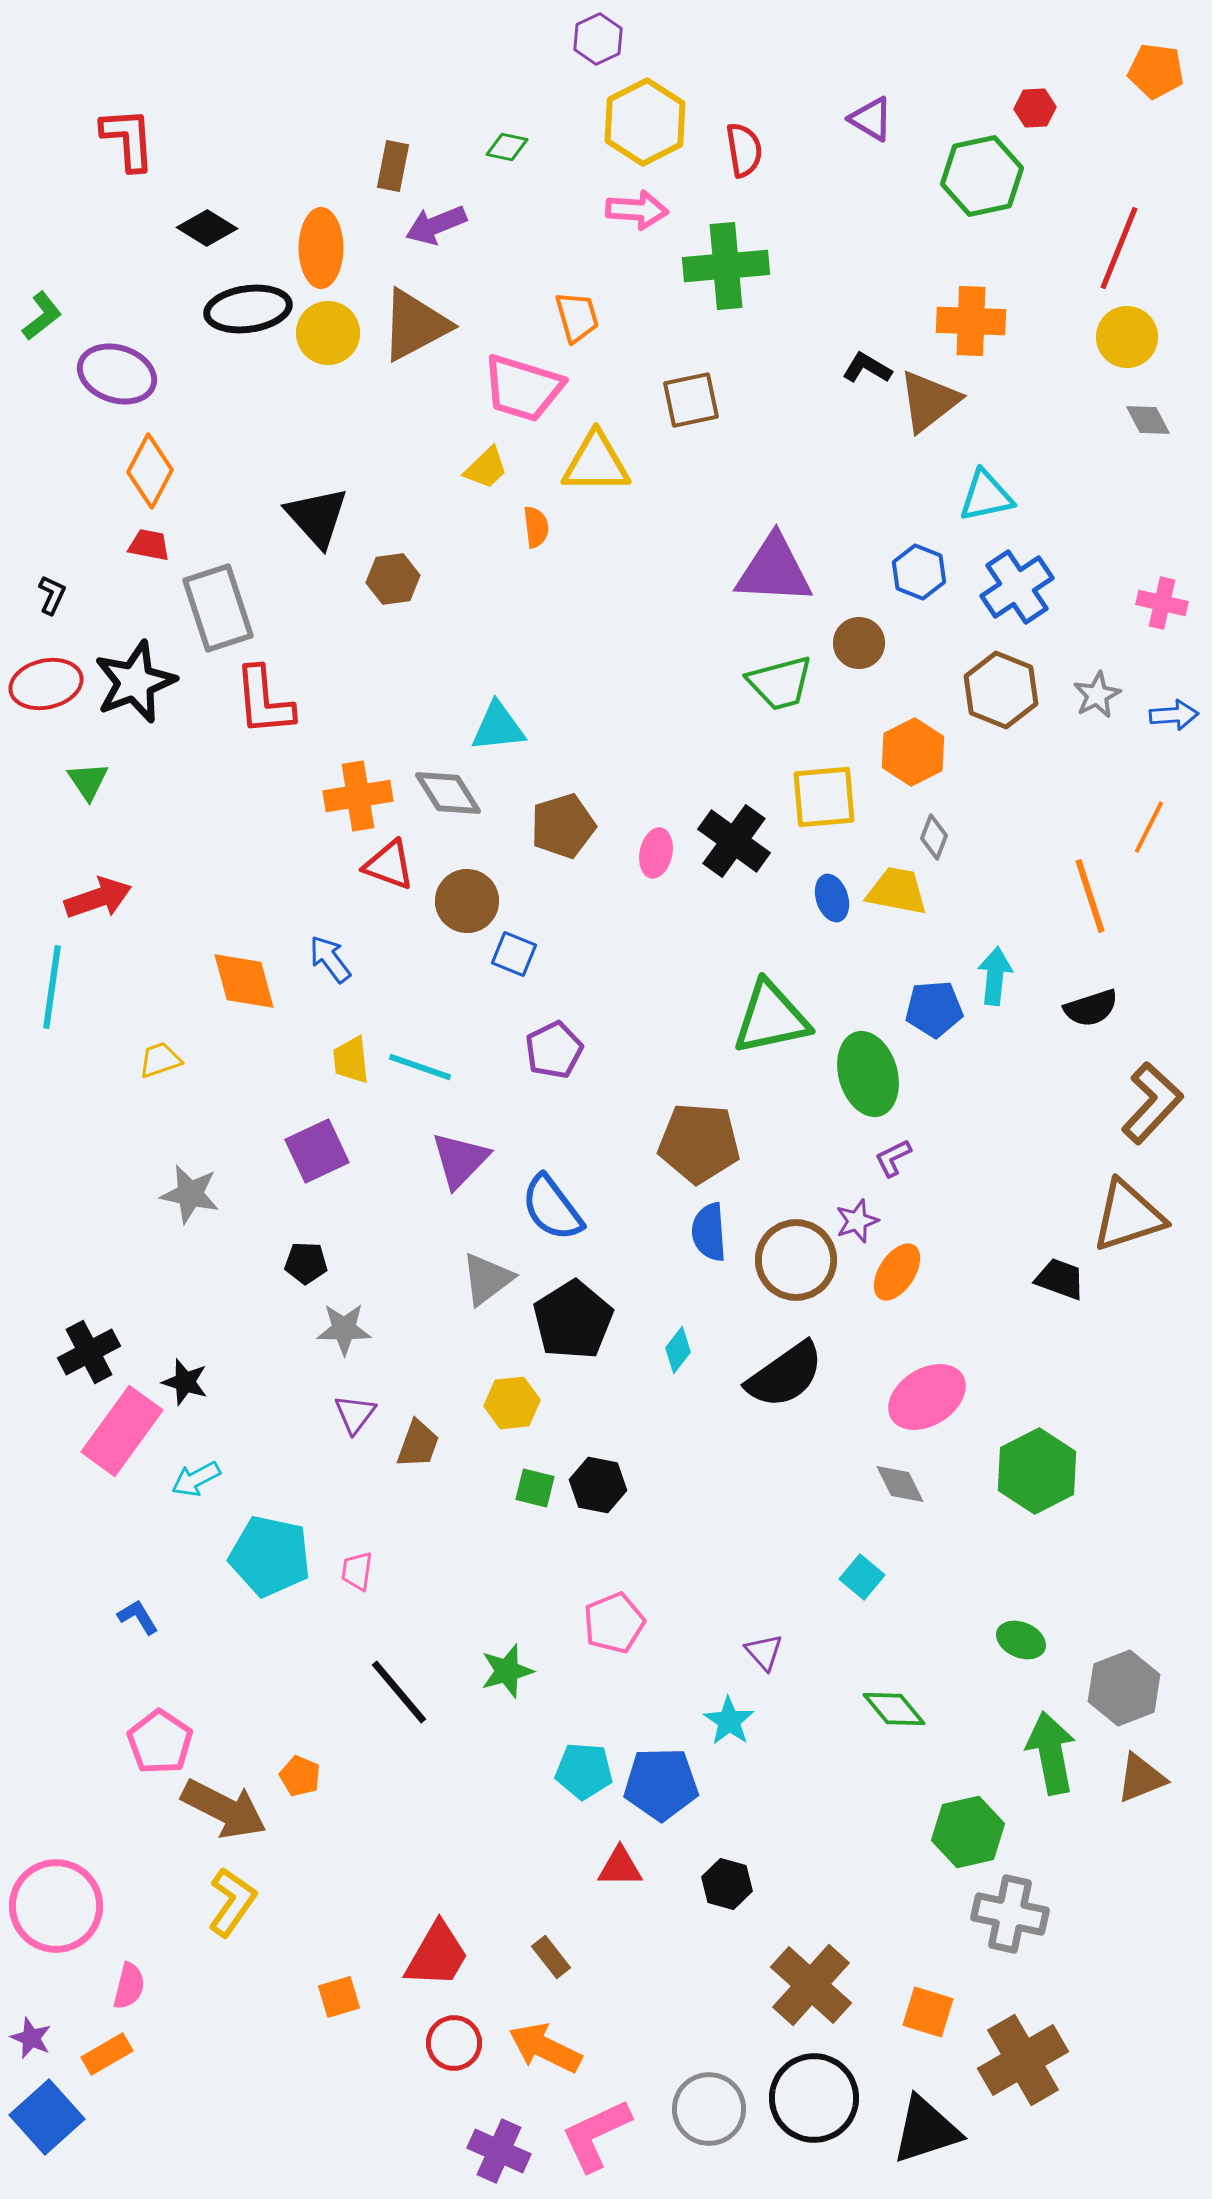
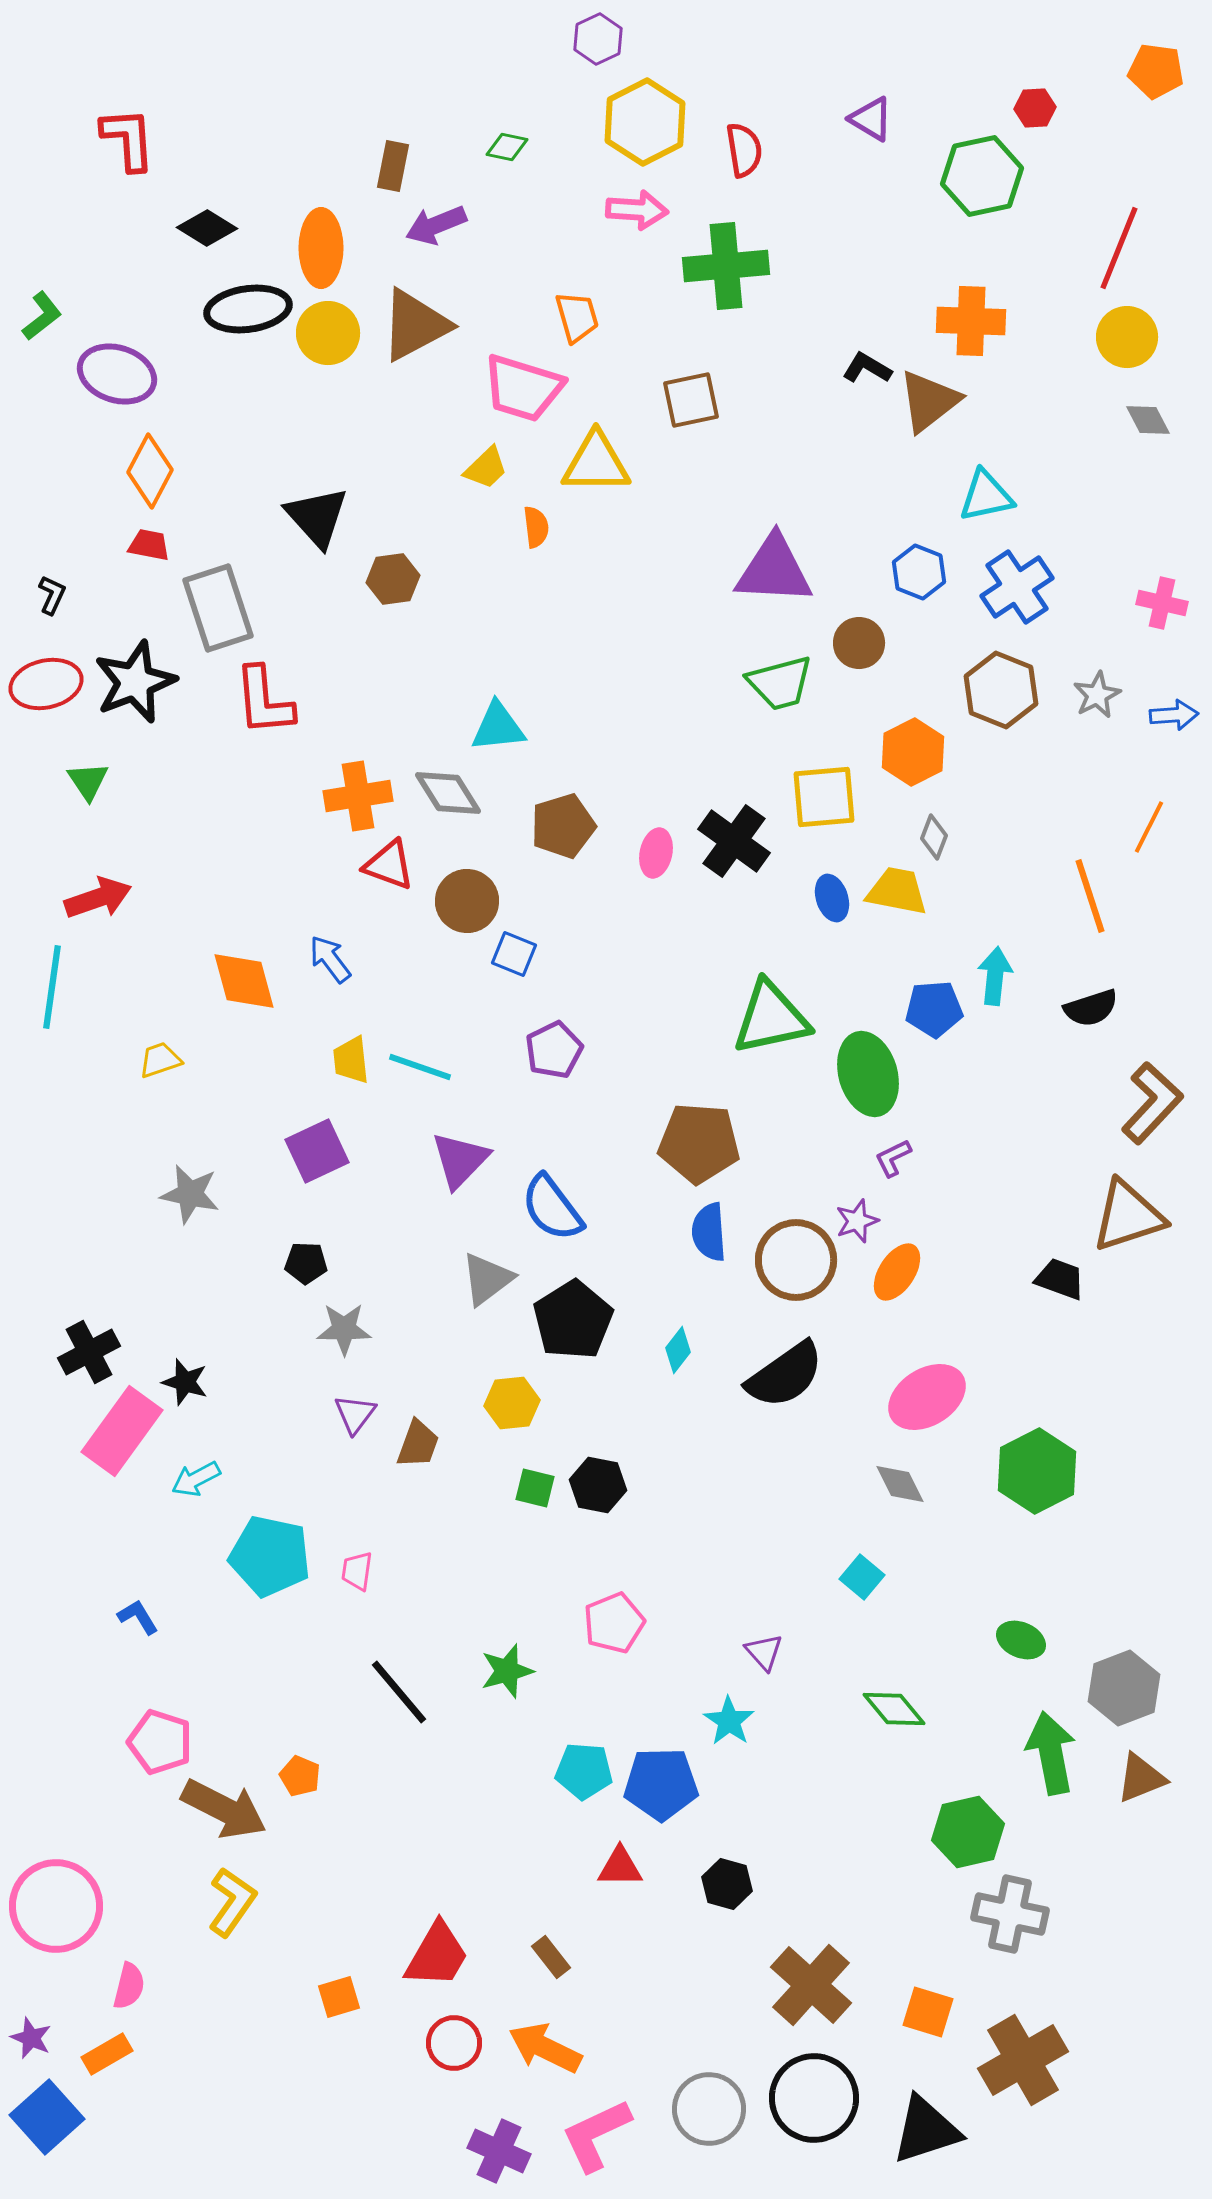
pink pentagon at (160, 1742): rotated 16 degrees counterclockwise
